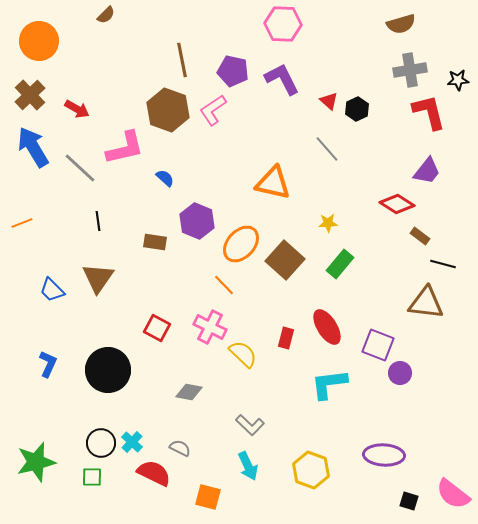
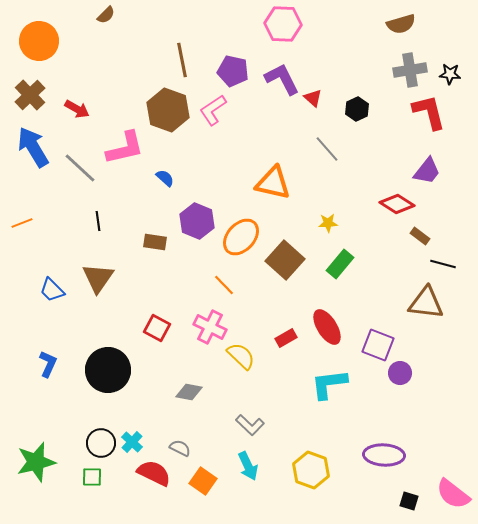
black star at (458, 80): moved 8 px left, 6 px up; rotated 10 degrees clockwise
red triangle at (329, 101): moved 16 px left, 3 px up
orange ellipse at (241, 244): moved 7 px up
red rectangle at (286, 338): rotated 45 degrees clockwise
yellow semicircle at (243, 354): moved 2 px left, 2 px down
orange square at (208, 497): moved 5 px left, 16 px up; rotated 20 degrees clockwise
